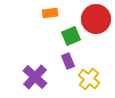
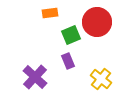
red circle: moved 1 px right, 3 px down
green square: moved 1 px up
yellow cross: moved 12 px right
